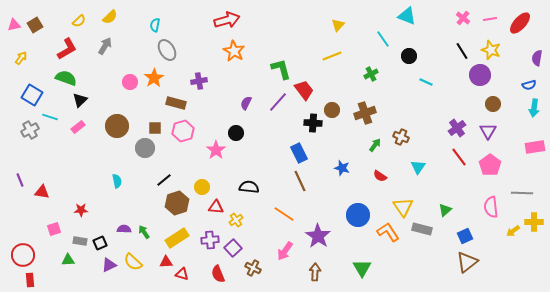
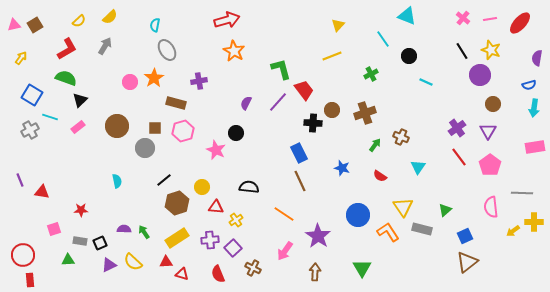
pink star at (216, 150): rotated 12 degrees counterclockwise
